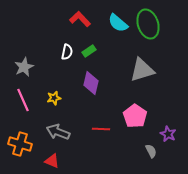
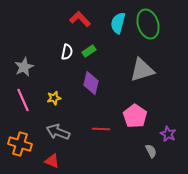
cyan semicircle: rotated 65 degrees clockwise
